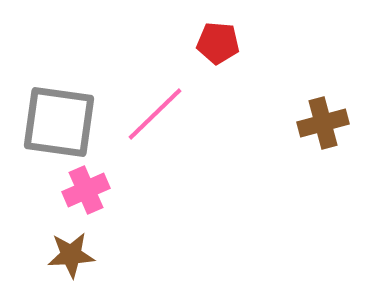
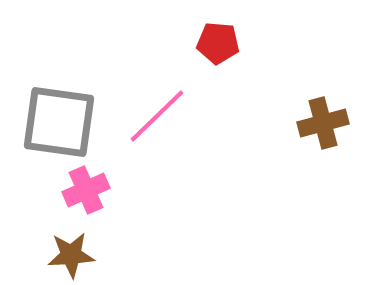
pink line: moved 2 px right, 2 px down
